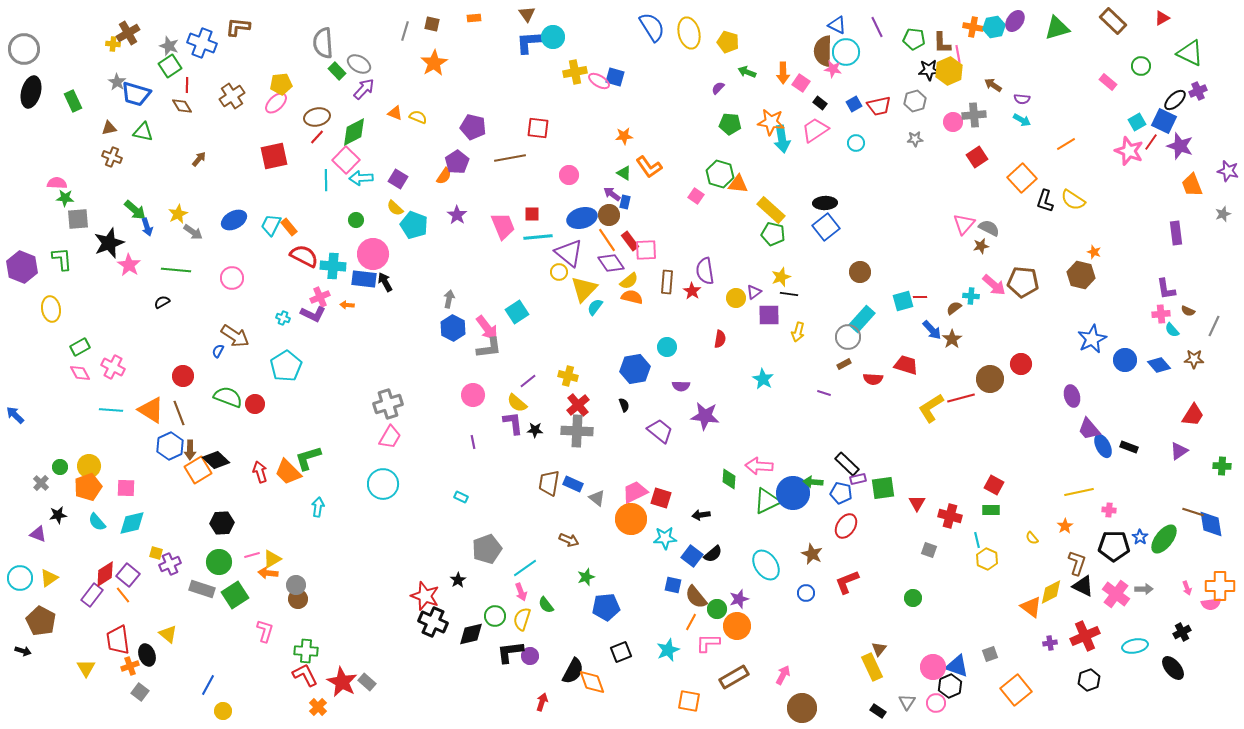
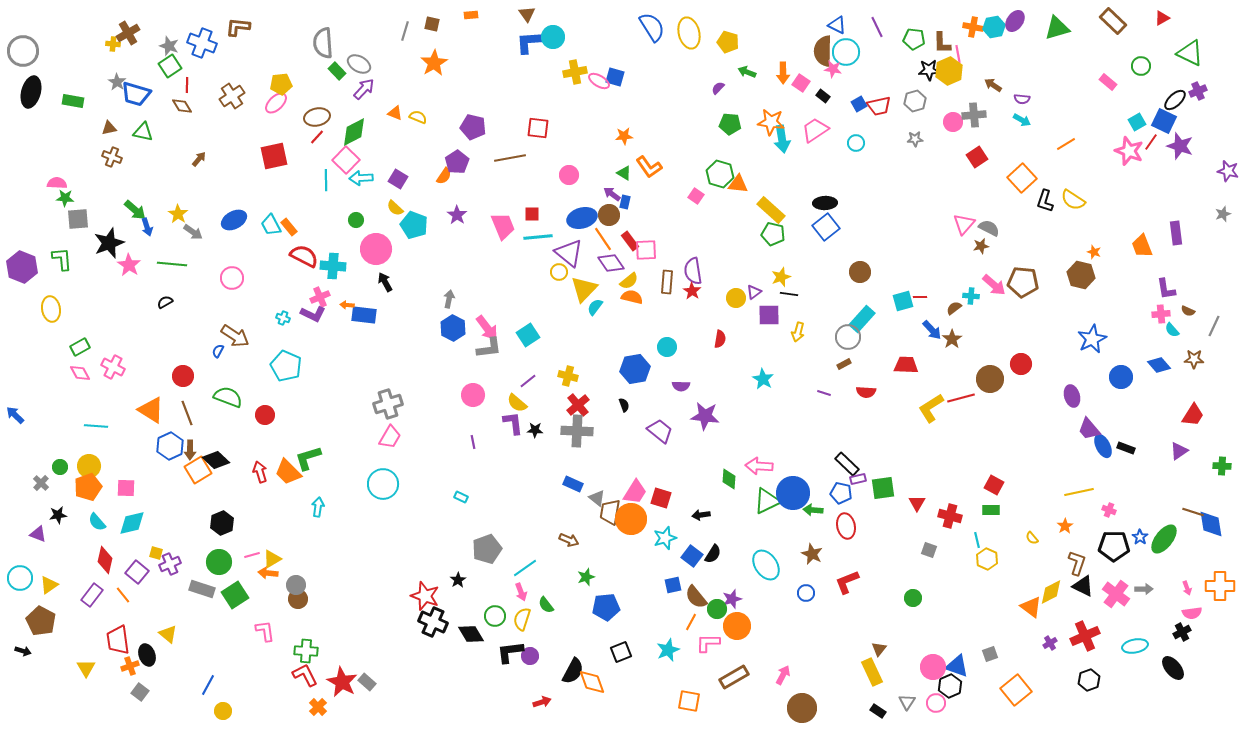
orange rectangle at (474, 18): moved 3 px left, 3 px up
gray circle at (24, 49): moved 1 px left, 2 px down
green rectangle at (73, 101): rotated 55 degrees counterclockwise
black rectangle at (820, 103): moved 3 px right, 7 px up
blue square at (854, 104): moved 5 px right
orange trapezoid at (1192, 185): moved 50 px left, 61 px down
yellow star at (178, 214): rotated 12 degrees counterclockwise
cyan trapezoid at (271, 225): rotated 55 degrees counterclockwise
orange line at (607, 240): moved 4 px left, 1 px up
pink circle at (373, 254): moved 3 px right, 5 px up
green line at (176, 270): moved 4 px left, 6 px up
purple semicircle at (705, 271): moved 12 px left
blue rectangle at (364, 279): moved 36 px down
black semicircle at (162, 302): moved 3 px right
cyan square at (517, 312): moved 11 px right, 23 px down
blue circle at (1125, 360): moved 4 px left, 17 px down
red trapezoid at (906, 365): rotated 15 degrees counterclockwise
cyan pentagon at (286, 366): rotated 16 degrees counterclockwise
red semicircle at (873, 379): moved 7 px left, 13 px down
red circle at (255, 404): moved 10 px right, 11 px down
cyan line at (111, 410): moved 15 px left, 16 px down
brown line at (179, 413): moved 8 px right
black rectangle at (1129, 447): moved 3 px left, 1 px down
green arrow at (813, 482): moved 28 px down
brown trapezoid at (549, 483): moved 61 px right, 29 px down
pink trapezoid at (635, 492): rotated 148 degrees clockwise
pink cross at (1109, 510): rotated 16 degrees clockwise
black hexagon at (222, 523): rotated 20 degrees counterclockwise
red ellipse at (846, 526): rotated 45 degrees counterclockwise
cyan star at (665, 538): rotated 15 degrees counterclockwise
black semicircle at (713, 554): rotated 18 degrees counterclockwise
red diamond at (105, 574): moved 14 px up; rotated 44 degrees counterclockwise
purple square at (128, 575): moved 9 px right, 3 px up
yellow triangle at (49, 578): moved 7 px down
blue square at (673, 585): rotated 24 degrees counterclockwise
purple star at (739, 599): moved 7 px left
pink semicircle at (1211, 604): moved 19 px left, 9 px down
pink L-shape at (265, 631): rotated 25 degrees counterclockwise
black diamond at (471, 634): rotated 72 degrees clockwise
purple cross at (1050, 643): rotated 24 degrees counterclockwise
yellow rectangle at (872, 667): moved 5 px down
red arrow at (542, 702): rotated 54 degrees clockwise
